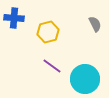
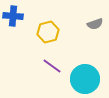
blue cross: moved 1 px left, 2 px up
gray semicircle: rotated 98 degrees clockwise
